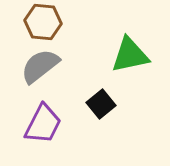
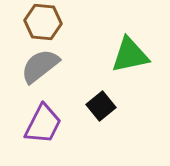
black square: moved 2 px down
